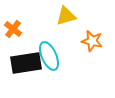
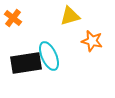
yellow triangle: moved 4 px right
orange cross: moved 11 px up
